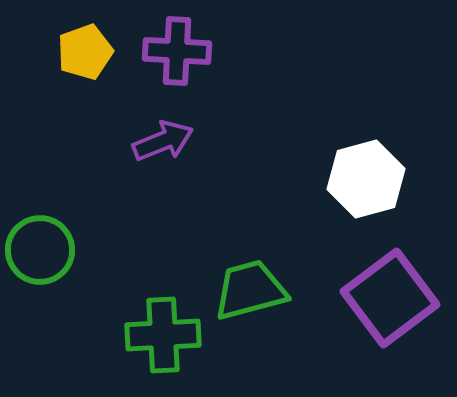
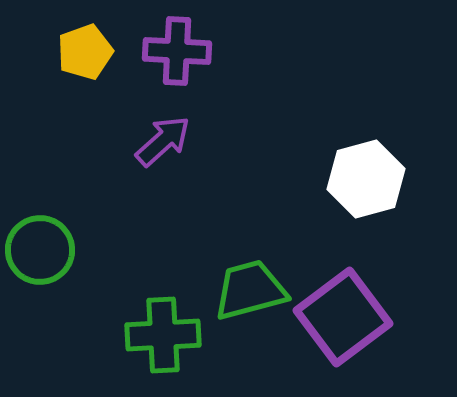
purple arrow: rotated 20 degrees counterclockwise
purple square: moved 47 px left, 19 px down
